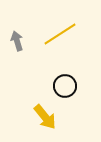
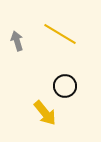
yellow line: rotated 64 degrees clockwise
yellow arrow: moved 4 px up
